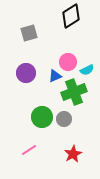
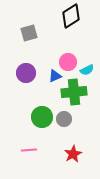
green cross: rotated 15 degrees clockwise
pink line: rotated 28 degrees clockwise
